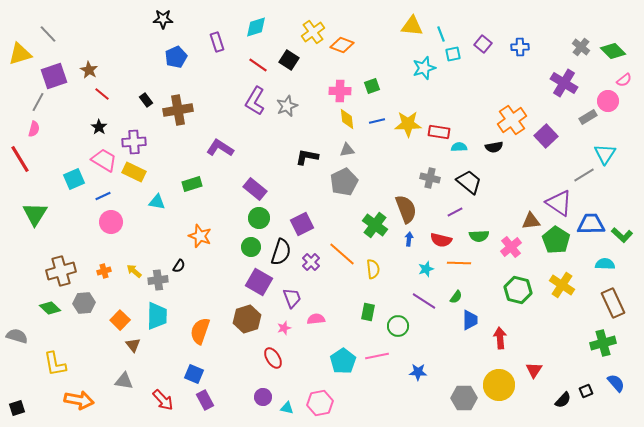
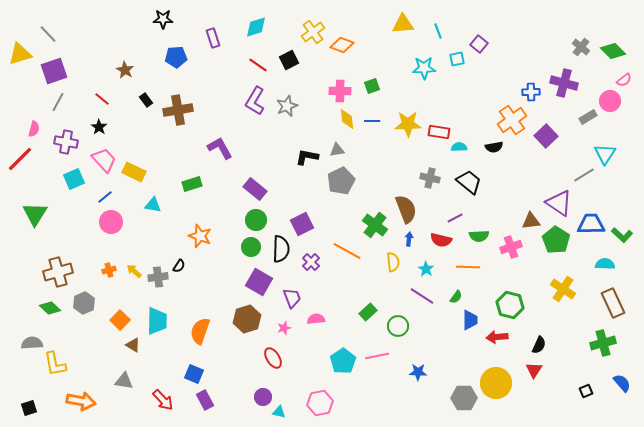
yellow triangle at (412, 26): moved 9 px left, 2 px up; rotated 10 degrees counterclockwise
cyan line at (441, 34): moved 3 px left, 3 px up
purple rectangle at (217, 42): moved 4 px left, 4 px up
purple square at (483, 44): moved 4 px left
blue cross at (520, 47): moved 11 px right, 45 px down
cyan square at (453, 54): moved 4 px right, 5 px down
blue pentagon at (176, 57): rotated 20 degrees clockwise
black square at (289, 60): rotated 30 degrees clockwise
cyan star at (424, 68): rotated 15 degrees clockwise
brown star at (89, 70): moved 36 px right
purple square at (54, 76): moved 5 px up
purple cross at (564, 83): rotated 16 degrees counterclockwise
red line at (102, 94): moved 5 px down
pink circle at (608, 101): moved 2 px right
gray line at (38, 102): moved 20 px right
blue line at (377, 121): moved 5 px left; rotated 14 degrees clockwise
purple cross at (134, 142): moved 68 px left; rotated 15 degrees clockwise
purple L-shape at (220, 148): rotated 28 degrees clockwise
gray triangle at (347, 150): moved 10 px left
red line at (20, 159): rotated 76 degrees clockwise
pink trapezoid at (104, 160): rotated 16 degrees clockwise
gray pentagon at (344, 182): moved 3 px left, 1 px up
blue line at (103, 196): moved 2 px right, 1 px down; rotated 14 degrees counterclockwise
cyan triangle at (157, 202): moved 4 px left, 3 px down
purple line at (455, 212): moved 6 px down
green circle at (259, 218): moved 3 px left, 2 px down
pink cross at (511, 247): rotated 20 degrees clockwise
black semicircle at (281, 252): moved 3 px up; rotated 16 degrees counterclockwise
orange line at (342, 254): moved 5 px right, 3 px up; rotated 12 degrees counterclockwise
orange line at (459, 263): moved 9 px right, 4 px down
yellow semicircle at (373, 269): moved 20 px right, 7 px up
cyan star at (426, 269): rotated 21 degrees counterclockwise
brown cross at (61, 271): moved 3 px left, 1 px down
orange cross at (104, 271): moved 5 px right, 1 px up
gray cross at (158, 280): moved 3 px up
yellow cross at (562, 285): moved 1 px right, 4 px down
green hexagon at (518, 290): moved 8 px left, 15 px down
purple line at (424, 301): moved 2 px left, 5 px up
gray hexagon at (84, 303): rotated 20 degrees counterclockwise
green rectangle at (368, 312): rotated 36 degrees clockwise
cyan trapezoid at (157, 316): moved 5 px down
gray semicircle at (17, 336): moved 15 px right, 7 px down; rotated 20 degrees counterclockwise
red arrow at (500, 338): moved 3 px left, 1 px up; rotated 90 degrees counterclockwise
brown triangle at (133, 345): rotated 21 degrees counterclockwise
blue semicircle at (616, 383): moved 6 px right
yellow circle at (499, 385): moved 3 px left, 2 px up
orange arrow at (79, 400): moved 2 px right, 1 px down
black semicircle at (563, 400): moved 24 px left, 55 px up; rotated 18 degrees counterclockwise
black square at (17, 408): moved 12 px right
cyan triangle at (287, 408): moved 8 px left, 4 px down
